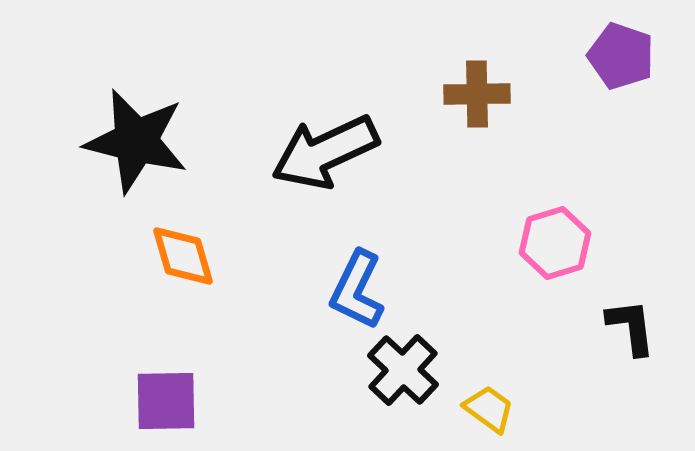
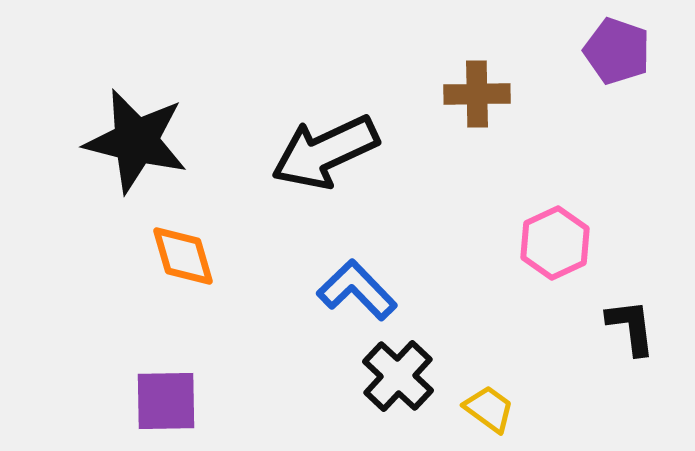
purple pentagon: moved 4 px left, 5 px up
pink hexagon: rotated 8 degrees counterclockwise
blue L-shape: rotated 110 degrees clockwise
black cross: moved 5 px left, 6 px down
